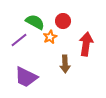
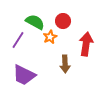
purple line: moved 1 px left; rotated 18 degrees counterclockwise
purple trapezoid: moved 2 px left, 2 px up
